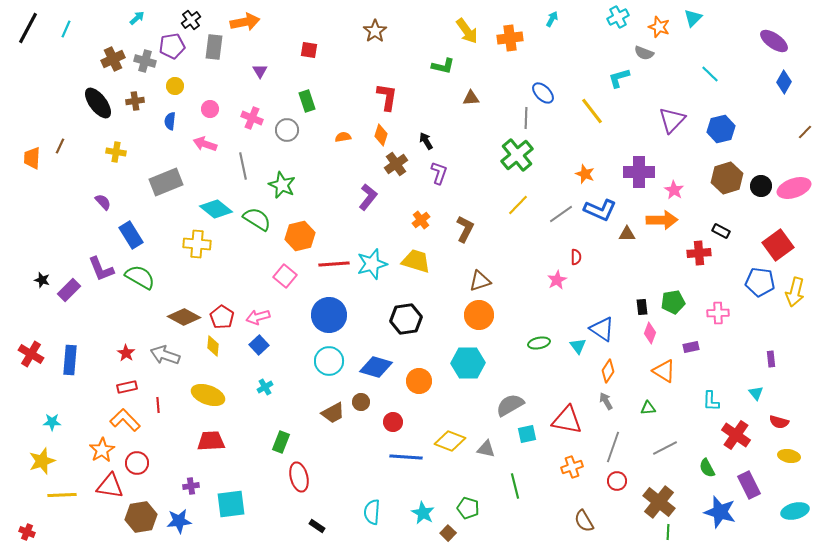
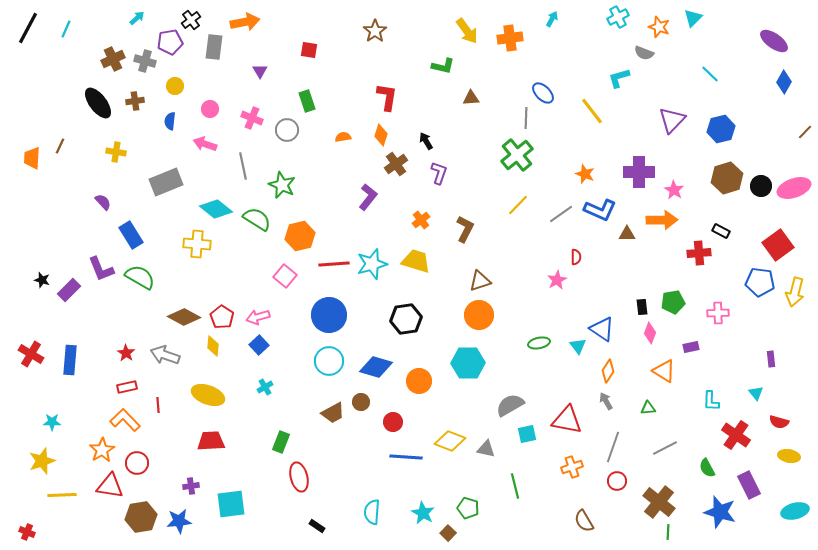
purple pentagon at (172, 46): moved 2 px left, 4 px up
